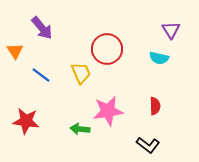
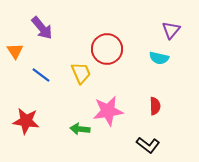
purple triangle: rotated 12 degrees clockwise
